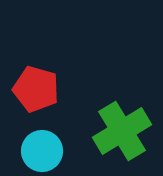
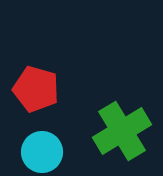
cyan circle: moved 1 px down
